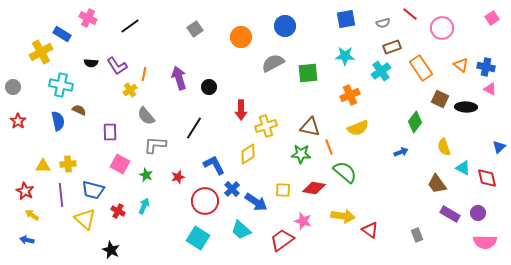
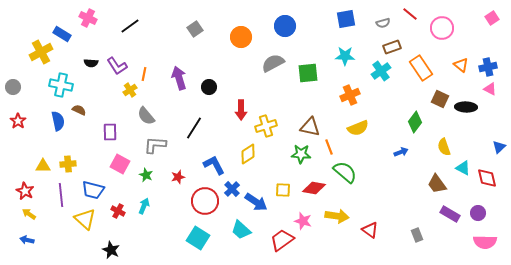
blue cross at (486, 67): moved 2 px right; rotated 24 degrees counterclockwise
yellow arrow at (32, 215): moved 3 px left, 1 px up
yellow arrow at (343, 216): moved 6 px left
